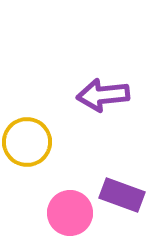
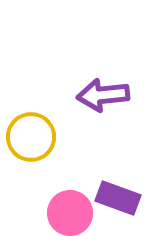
yellow circle: moved 4 px right, 5 px up
purple rectangle: moved 4 px left, 3 px down
